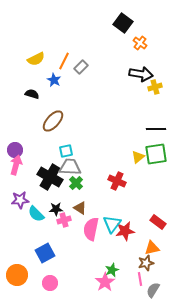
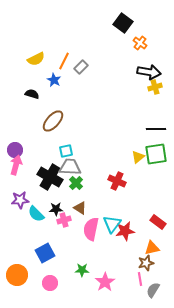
black arrow: moved 8 px right, 2 px up
green star: moved 30 px left; rotated 24 degrees clockwise
